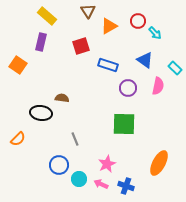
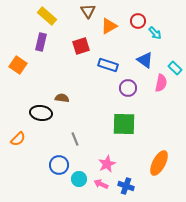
pink semicircle: moved 3 px right, 3 px up
